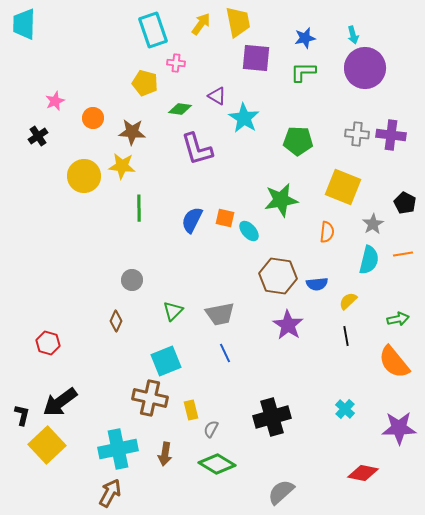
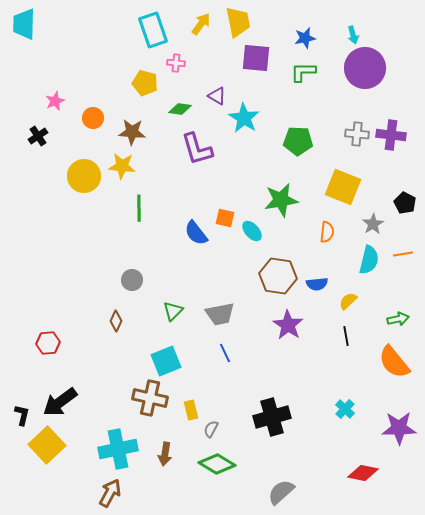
blue semicircle at (192, 220): moved 4 px right, 13 px down; rotated 64 degrees counterclockwise
cyan ellipse at (249, 231): moved 3 px right
red hexagon at (48, 343): rotated 20 degrees counterclockwise
